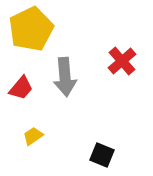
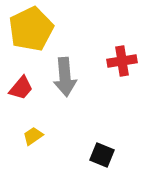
red cross: rotated 32 degrees clockwise
